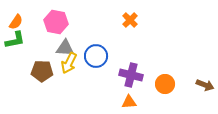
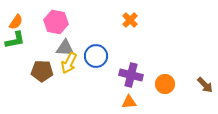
brown arrow: rotated 24 degrees clockwise
